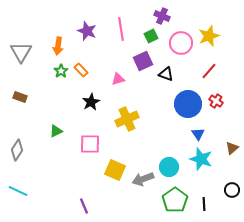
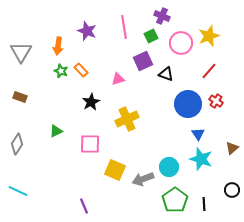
pink line: moved 3 px right, 2 px up
green star: rotated 16 degrees counterclockwise
gray diamond: moved 6 px up
